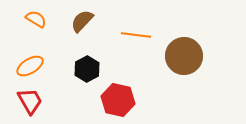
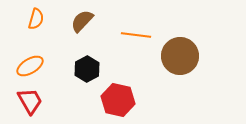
orange semicircle: rotated 75 degrees clockwise
brown circle: moved 4 px left
